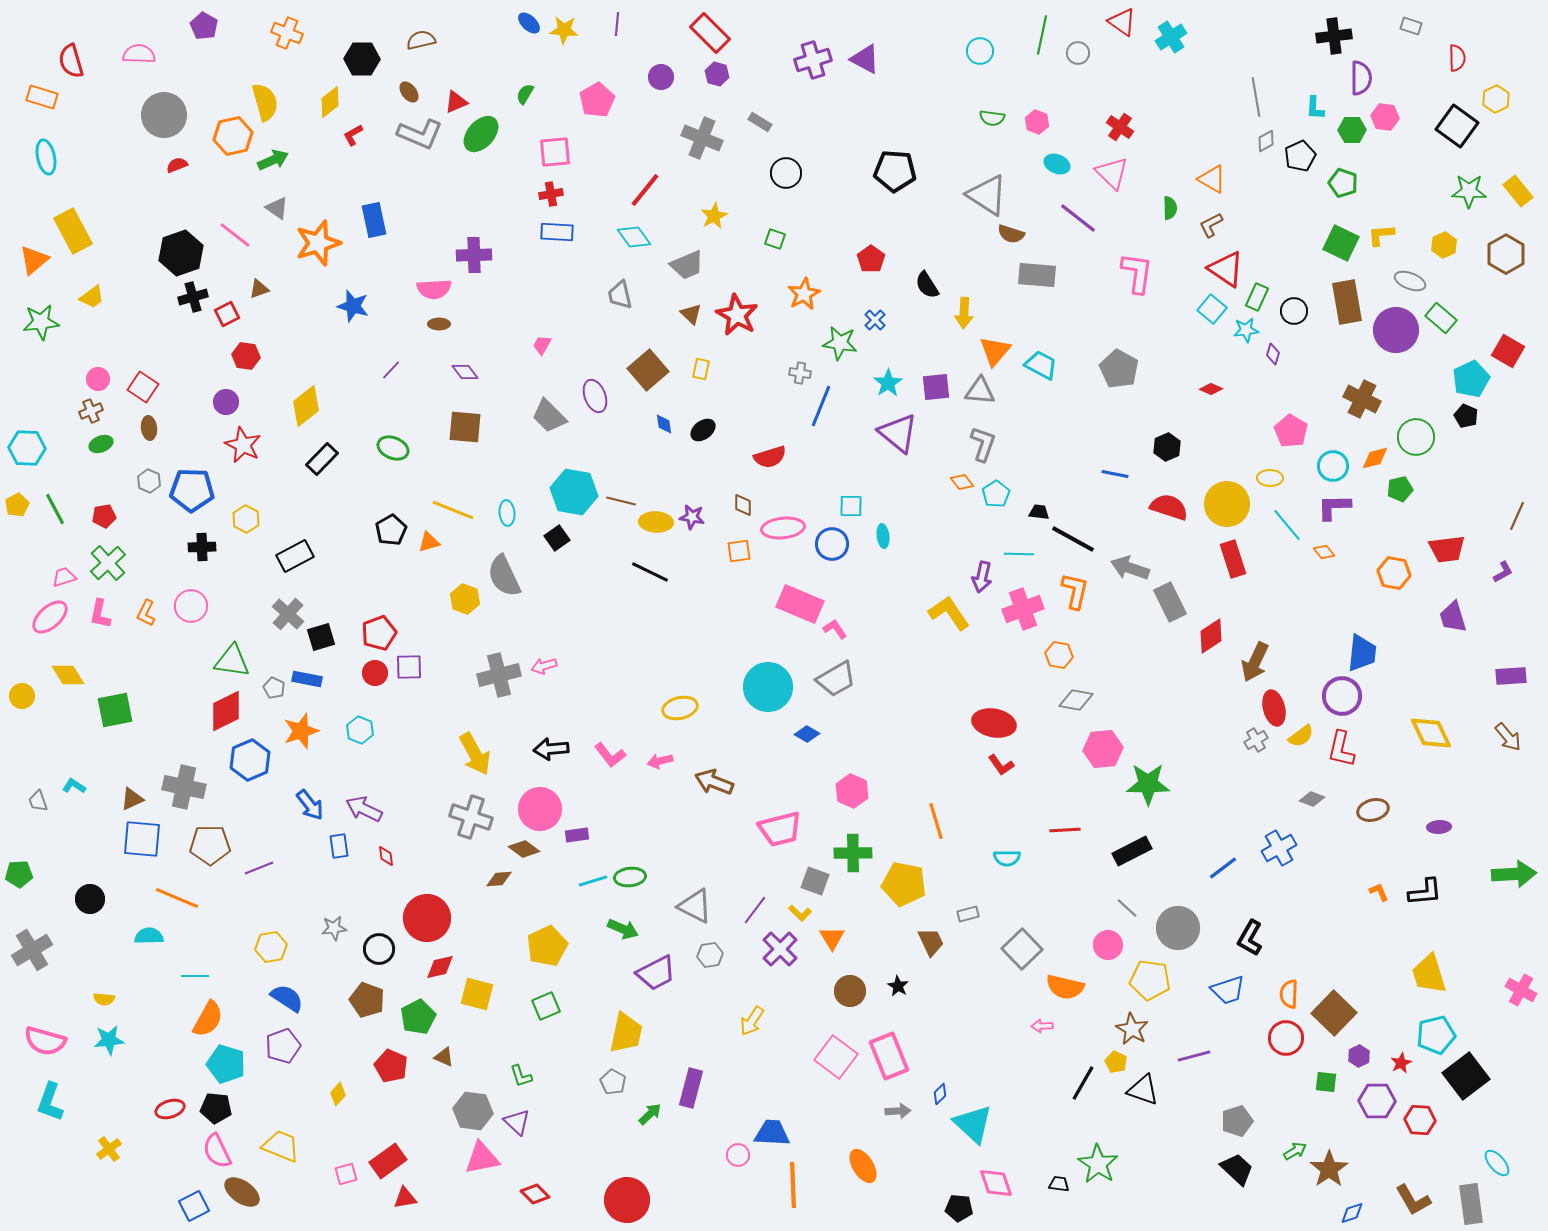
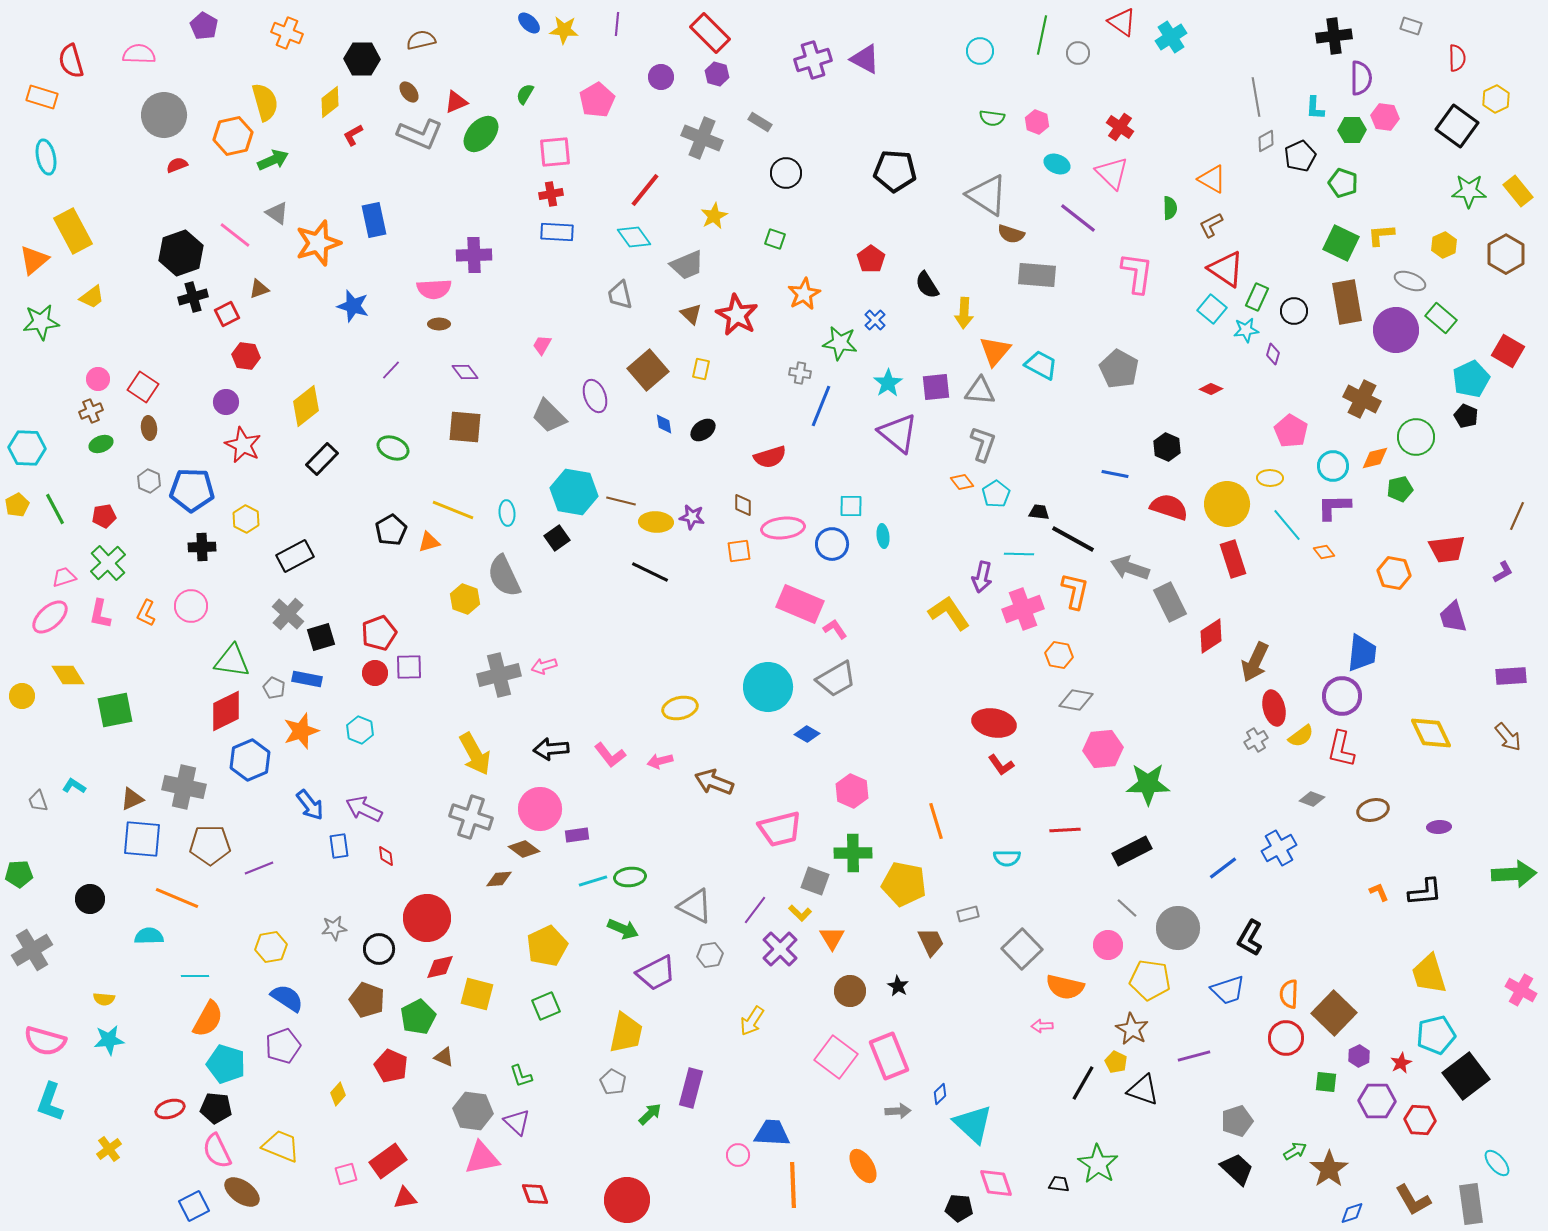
gray triangle at (277, 208): moved 5 px down
black hexagon at (1167, 447): rotated 12 degrees counterclockwise
red diamond at (535, 1194): rotated 24 degrees clockwise
